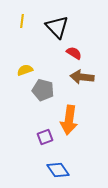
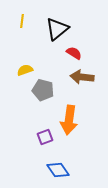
black triangle: moved 2 px down; rotated 35 degrees clockwise
